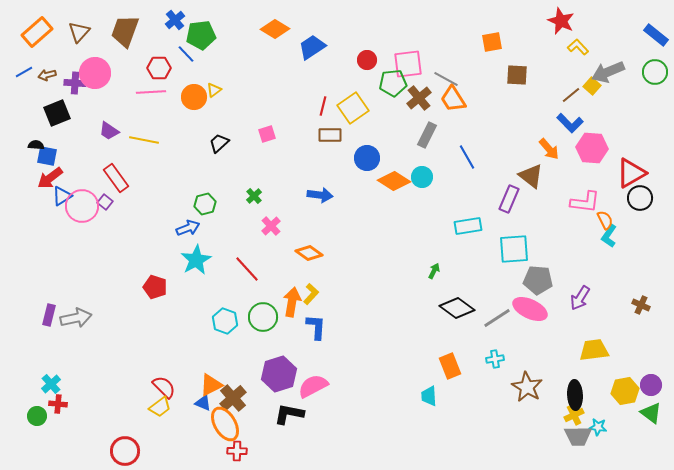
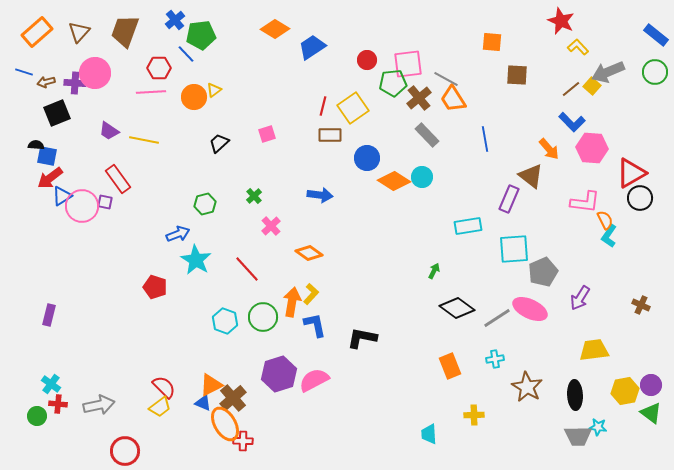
orange square at (492, 42): rotated 15 degrees clockwise
blue line at (24, 72): rotated 48 degrees clockwise
brown arrow at (47, 75): moved 1 px left, 7 px down
brown line at (571, 95): moved 6 px up
blue L-shape at (570, 123): moved 2 px right, 1 px up
gray rectangle at (427, 135): rotated 70 degrees counterclockwise
blue line at (467, 157): moved 18 px right, 18 px up; rotated 20 degrees clockwise
red rectangle at (116, 178): moved 2 px right, 1 px down
purple square at (105, 202): rotated 28 degrees counterclockwise
blue arrow at (188, 228): moved 10 px left, 6 px down
cyan star at (196, 260): rotated 12 degrees counterclockwise
gray pentagon at (538, 280): moved 5 px right, 8 px up; rotated 28 degrees counterclockwise
gray arrow at (76, 318): moved 23 px right, 87 px down
blue L-shape at (316, 327): moved 1 px left, 2 px up; rotated 16 degrees counterclockwise
cyan cross at (51, 384): rotated 12 degrees counterclockwise
pink semicircle at (313, 386): moved 1 px right, 6 px up
cyan trapezoid at (429, 396): moved 38 px down
black L-shape at (289, 414): moved 73 px right, 76 px up
yellow cross at (574, 415): moved 100 px left; rotated 24 degrees clockwise
red cross at (237, 451): moved 6 px right, 10 px up
